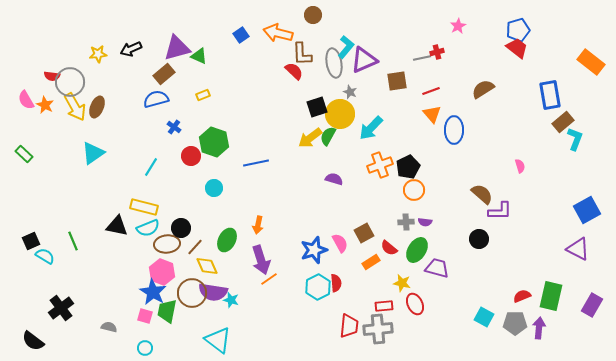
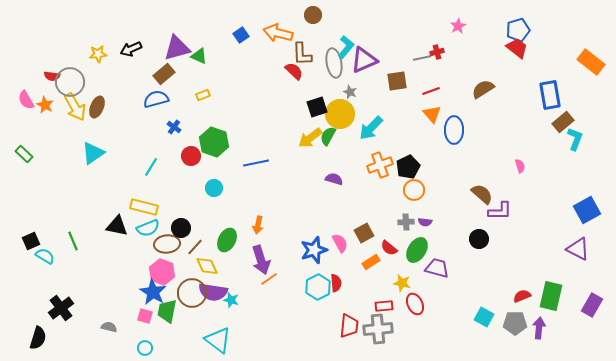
black semicircle at (33, 341): moved 5 px right, 3 px up; rotated 110 degrees counterclockwise
